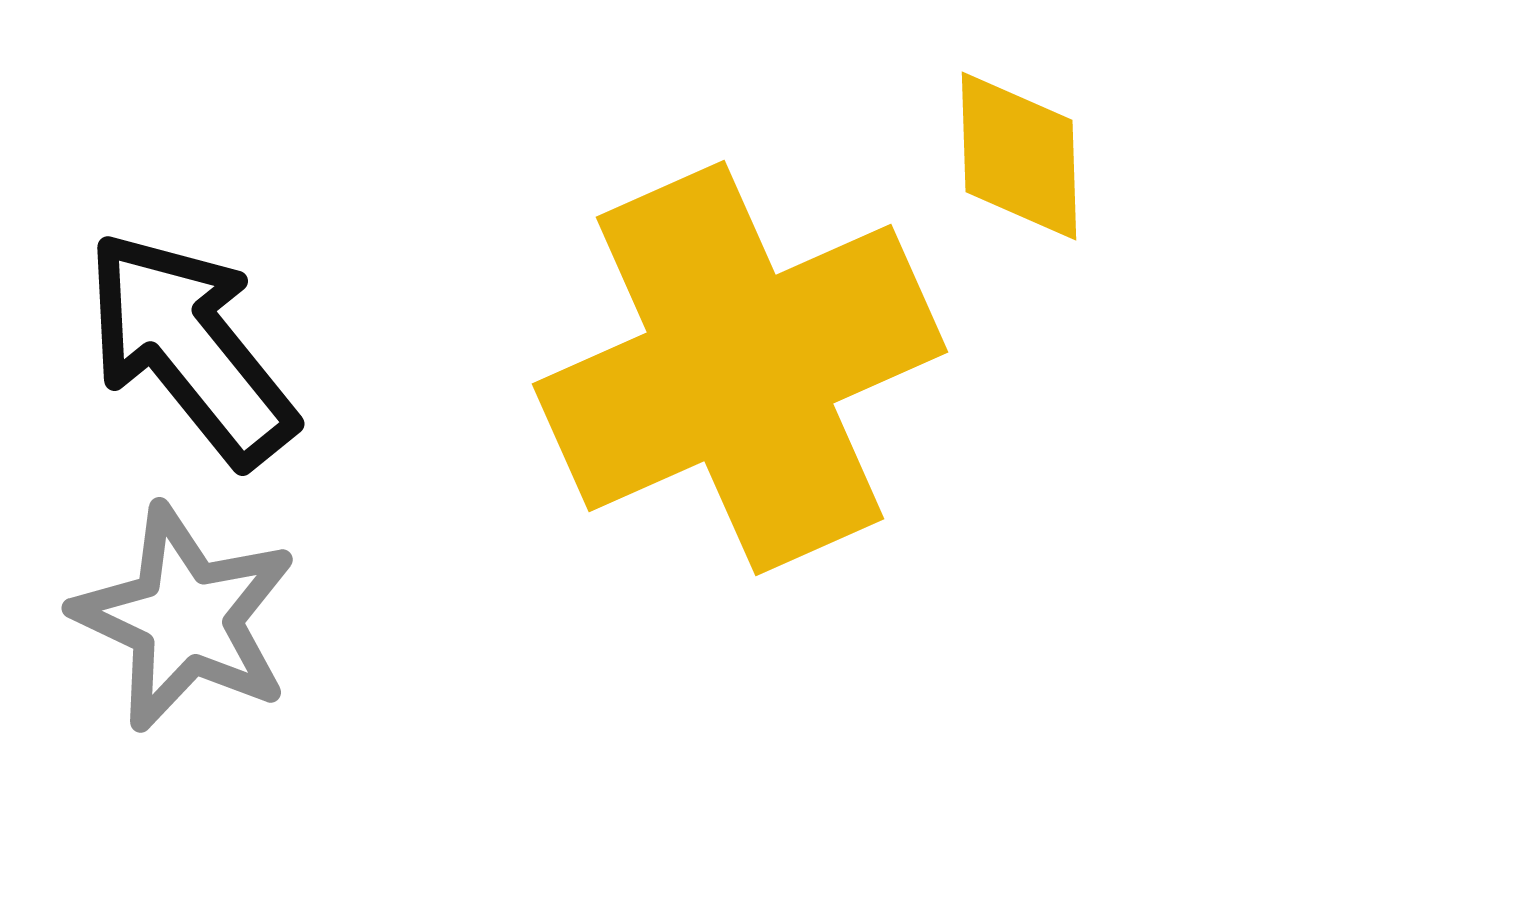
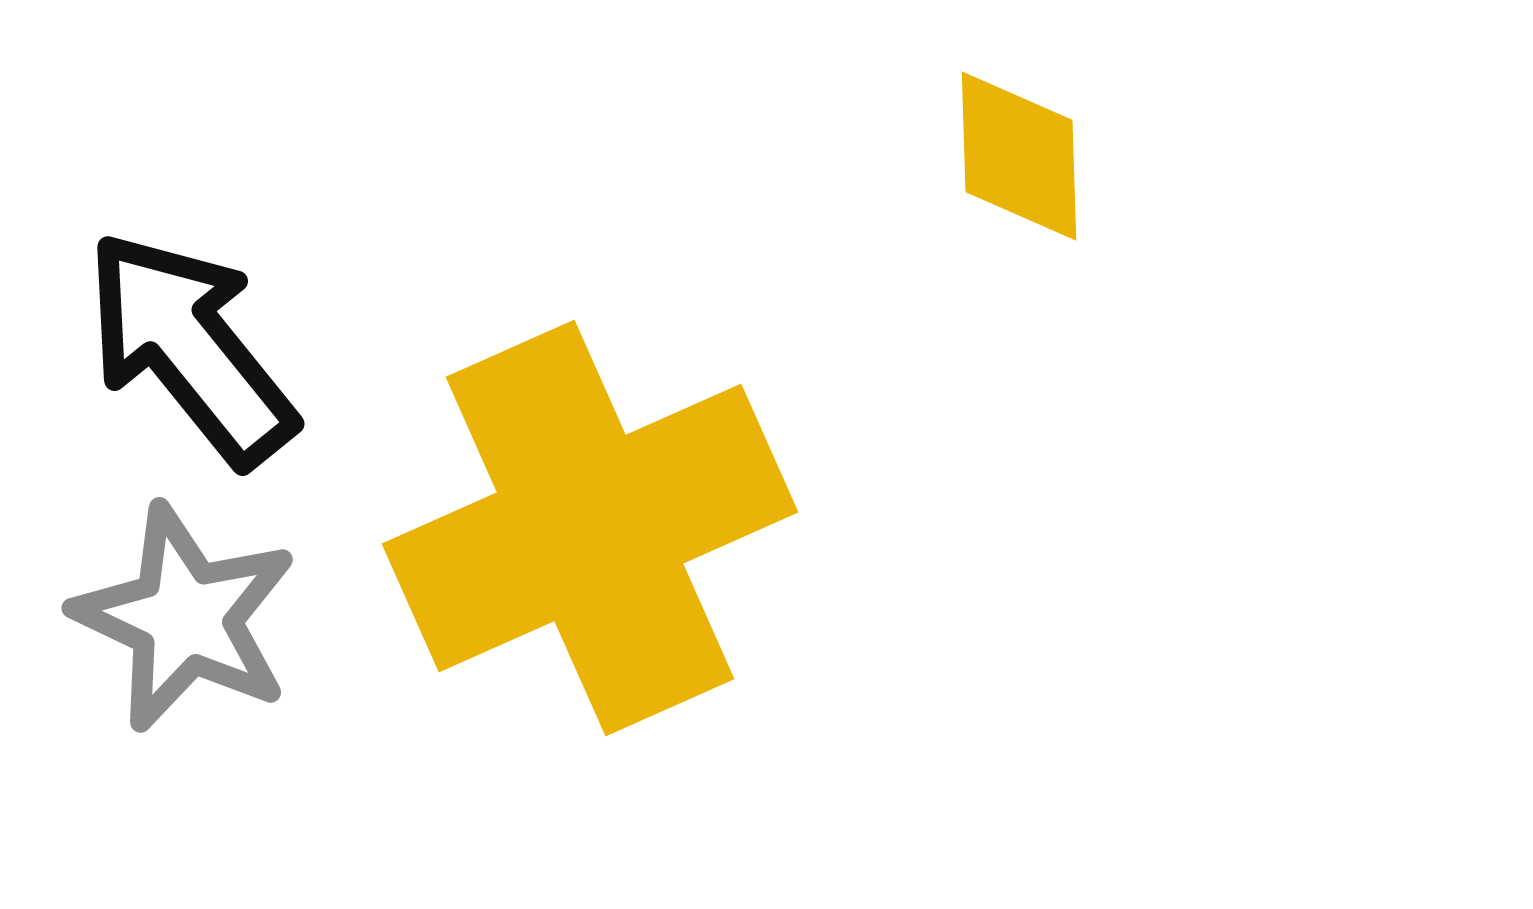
yellow cross: moved 150 px left, 160 px down
